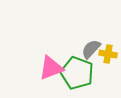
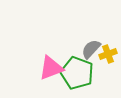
yellow cross: rotated 30 degrees counterclockwise
